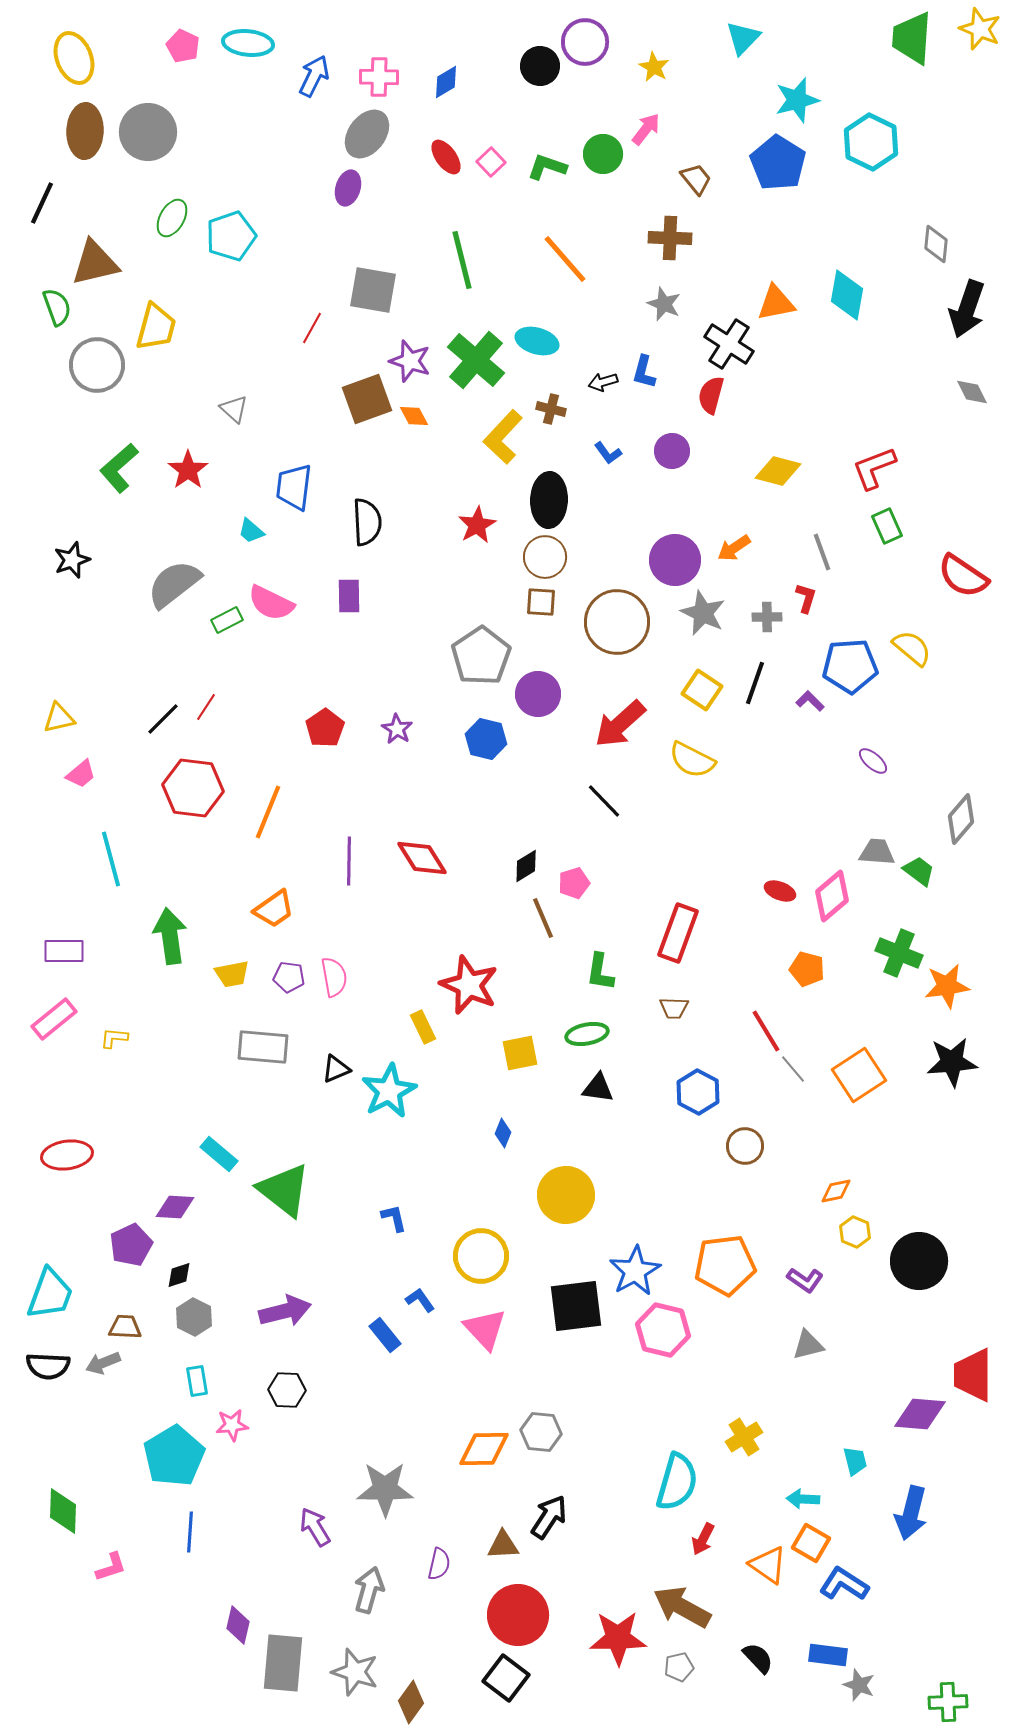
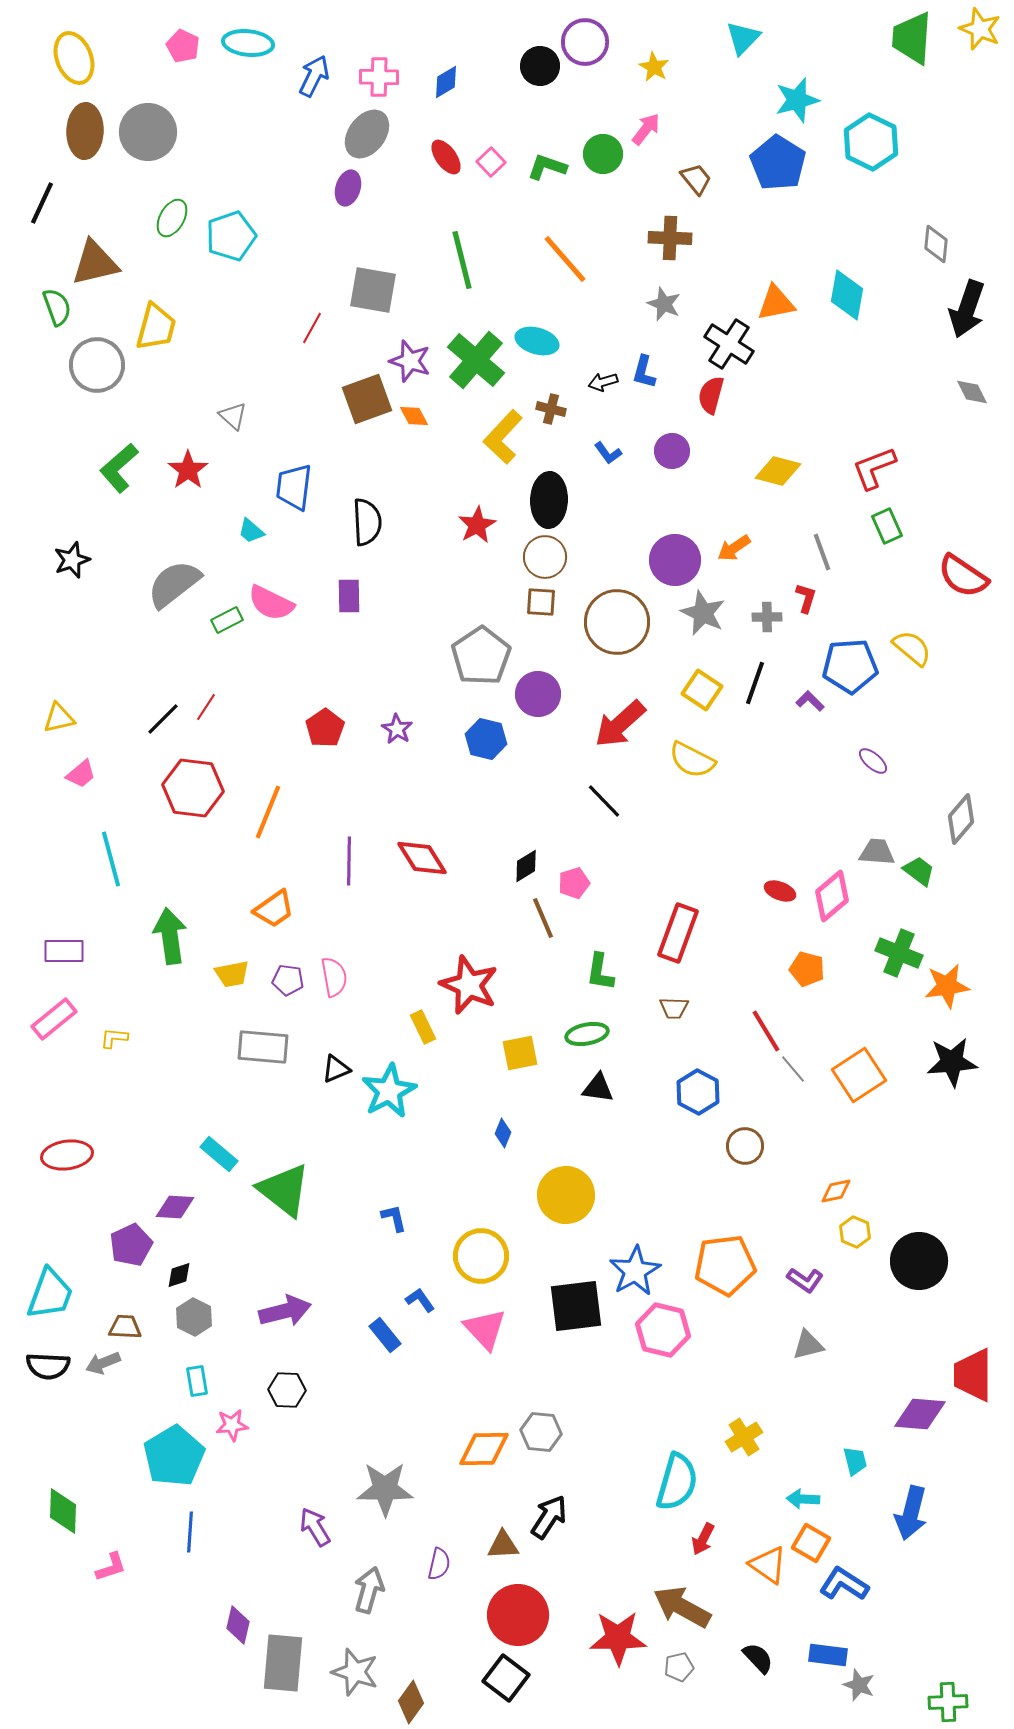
gray triangle at (234, 409): moved 1 px left, 7 px down
purple pentagon at (289, 977): moved 1 px left, 3 px down
